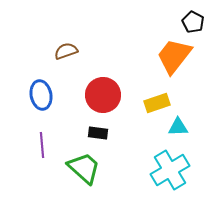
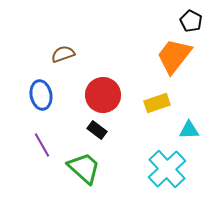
black pentagon: moved 2 px left, 1 px up
brown semicircle: moved 3 px left, 3 px down
cyan triangle: moved 11 px right, 3 px down
black rectangle: moved 1 px left, 3 px up; rotated 30 degrees clockwise
purple line: rotated 25 degrees counterclockwise
cyan cross: moved 3 px left, 1 px up; rotated 12 degrees counterclockwise
